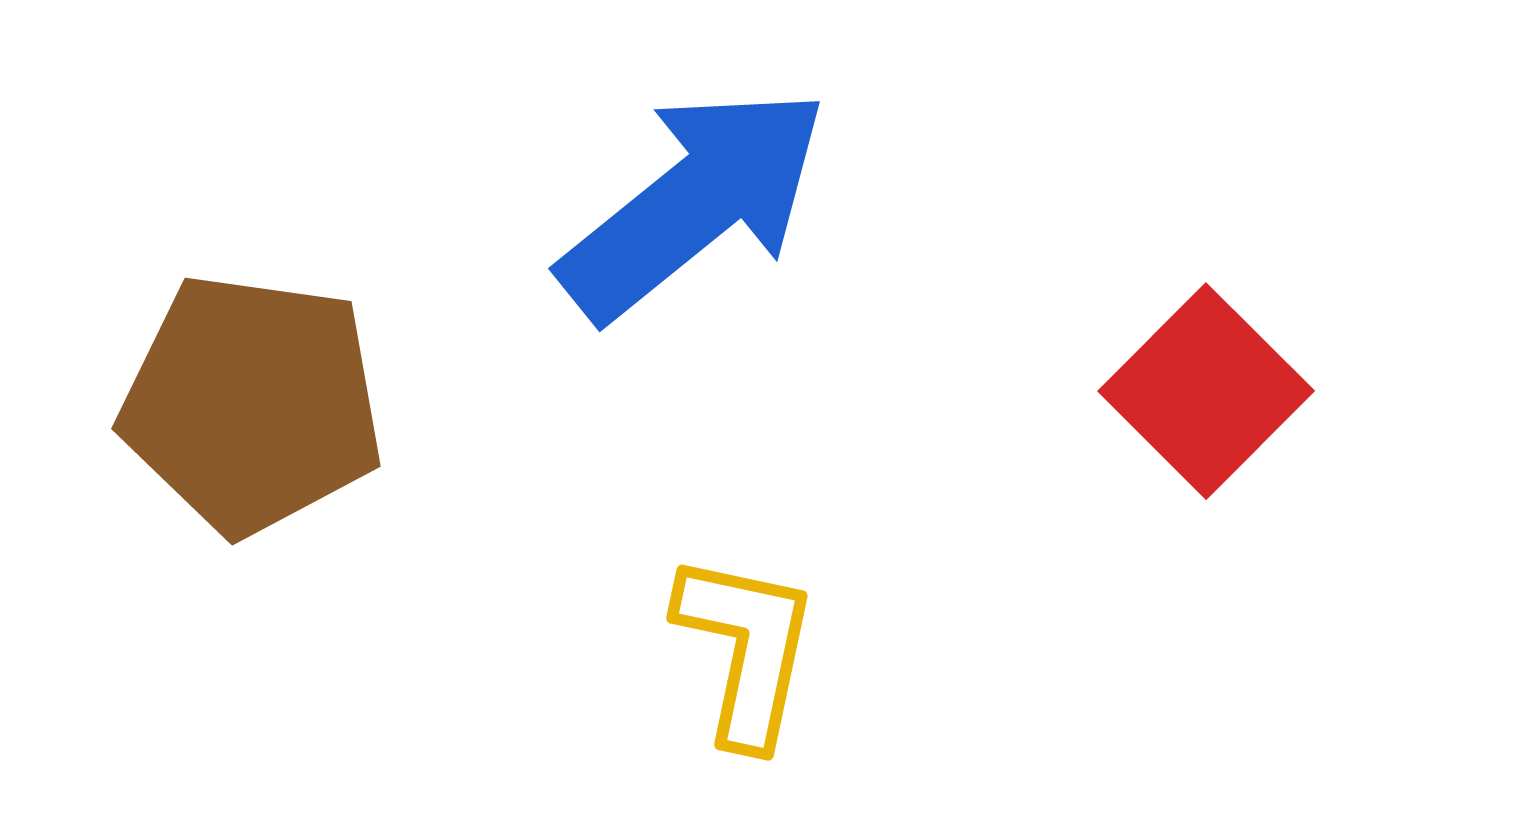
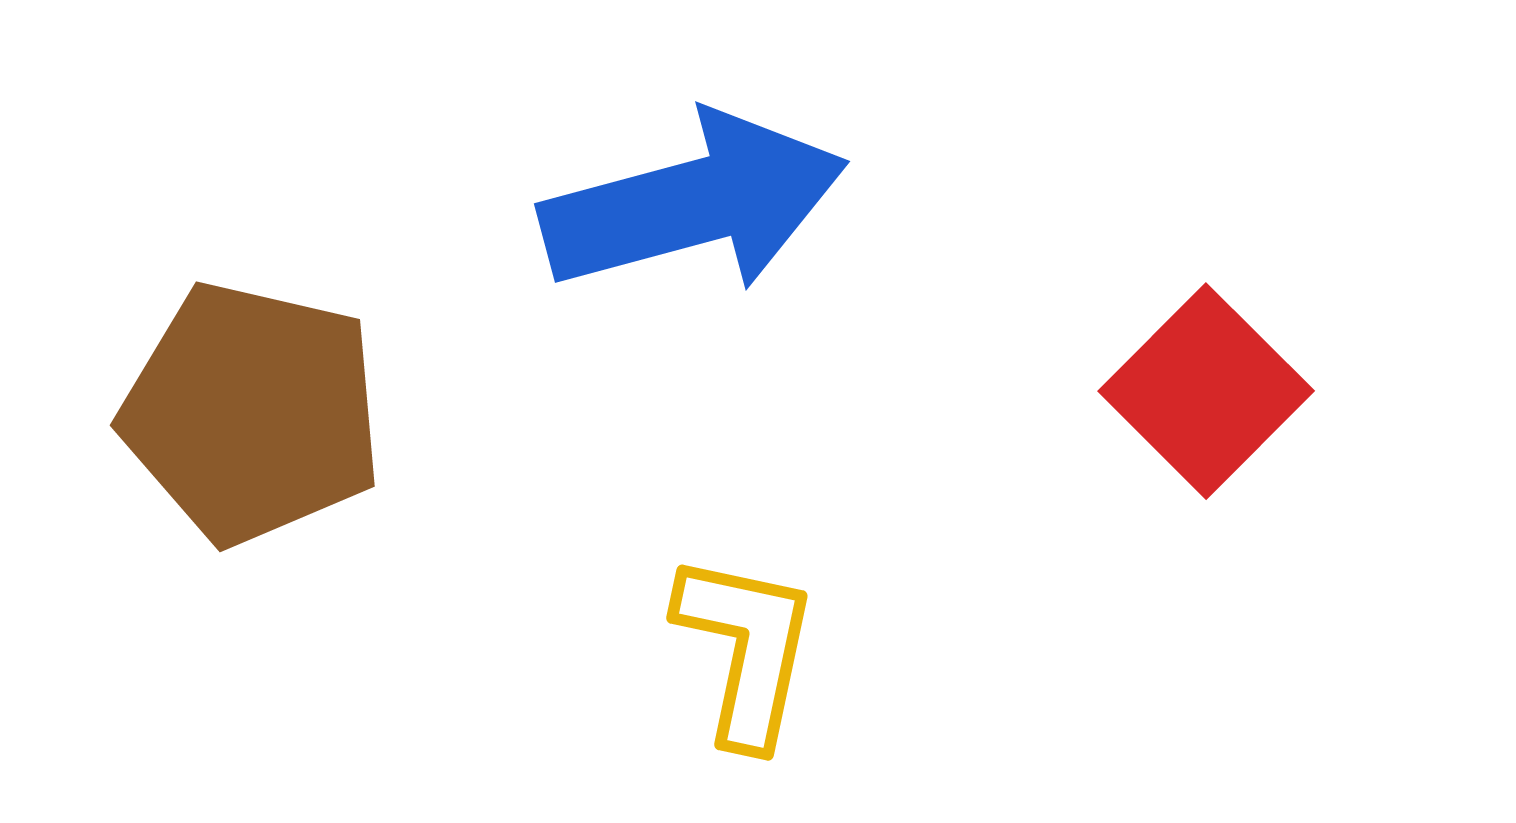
blue arrow: rotated 24 degrees clockwise
brown pentagon: moved 9 px down; rotated 5 degrees clockwise
